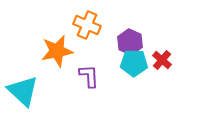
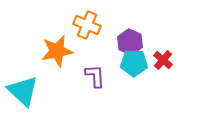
red cross: moved 1 px right
purple L-shape: moved 6 px right
